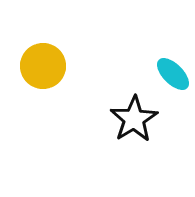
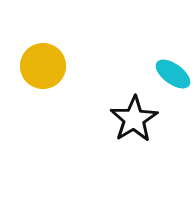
cyan ellipse: rotated 9 degrees counterclockwise
